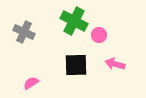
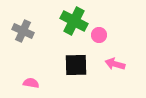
gray cross: moved 1 px left, 1 px up
pink semicircle: rotated 42 degrees clockwise
